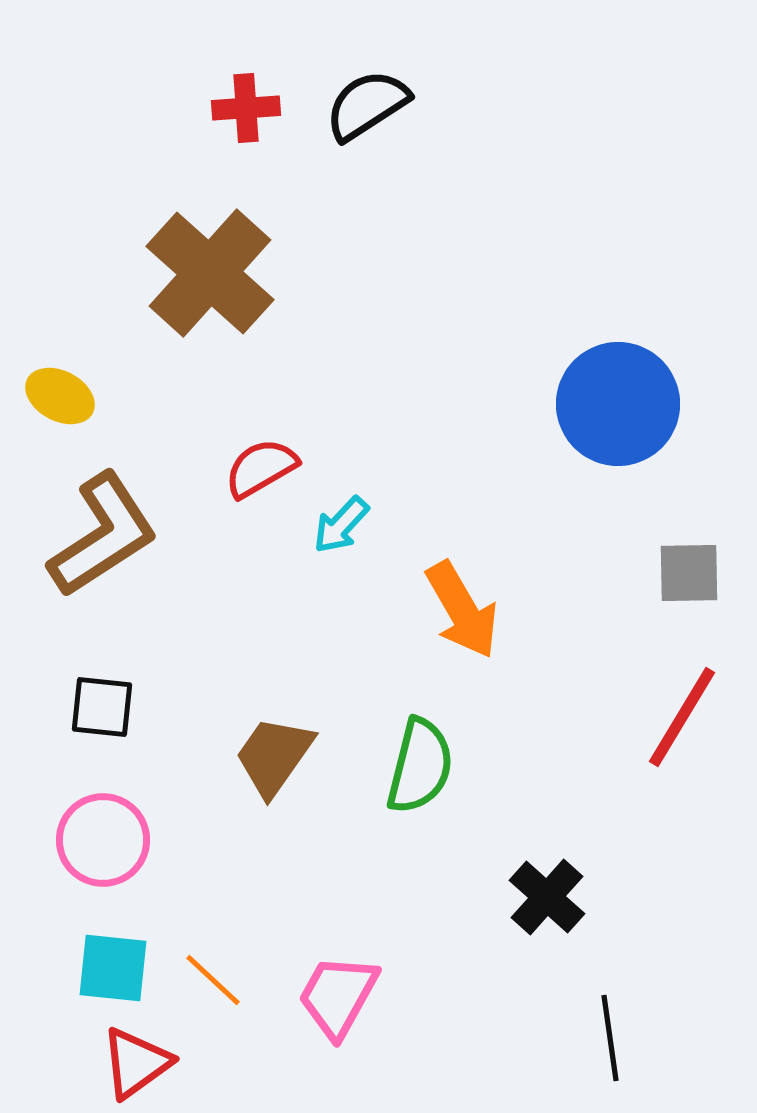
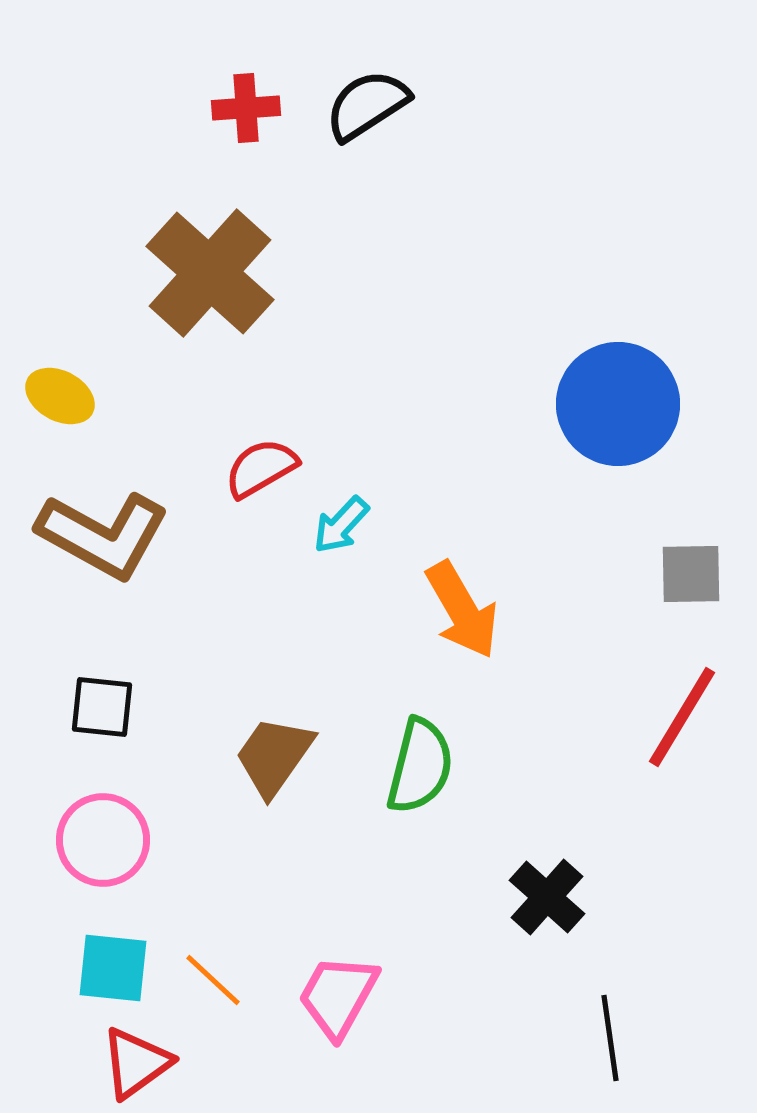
brown L-shape: rotated 62 degrees clockwise
gray square: moved 2 px right, 1 px down
